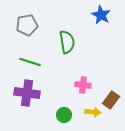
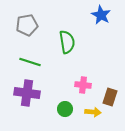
brown rectangle: moved 1 px left, 3 px up; rotated 18 degrees counterclockwise
green circle: moved 1 px right, 6 px up
